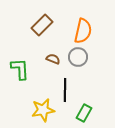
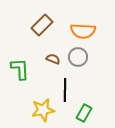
orange semicircle: rotated 80 degrees clockwise
